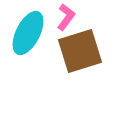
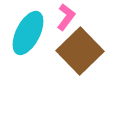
brown square: rotated 27 degrees counterclockwise
